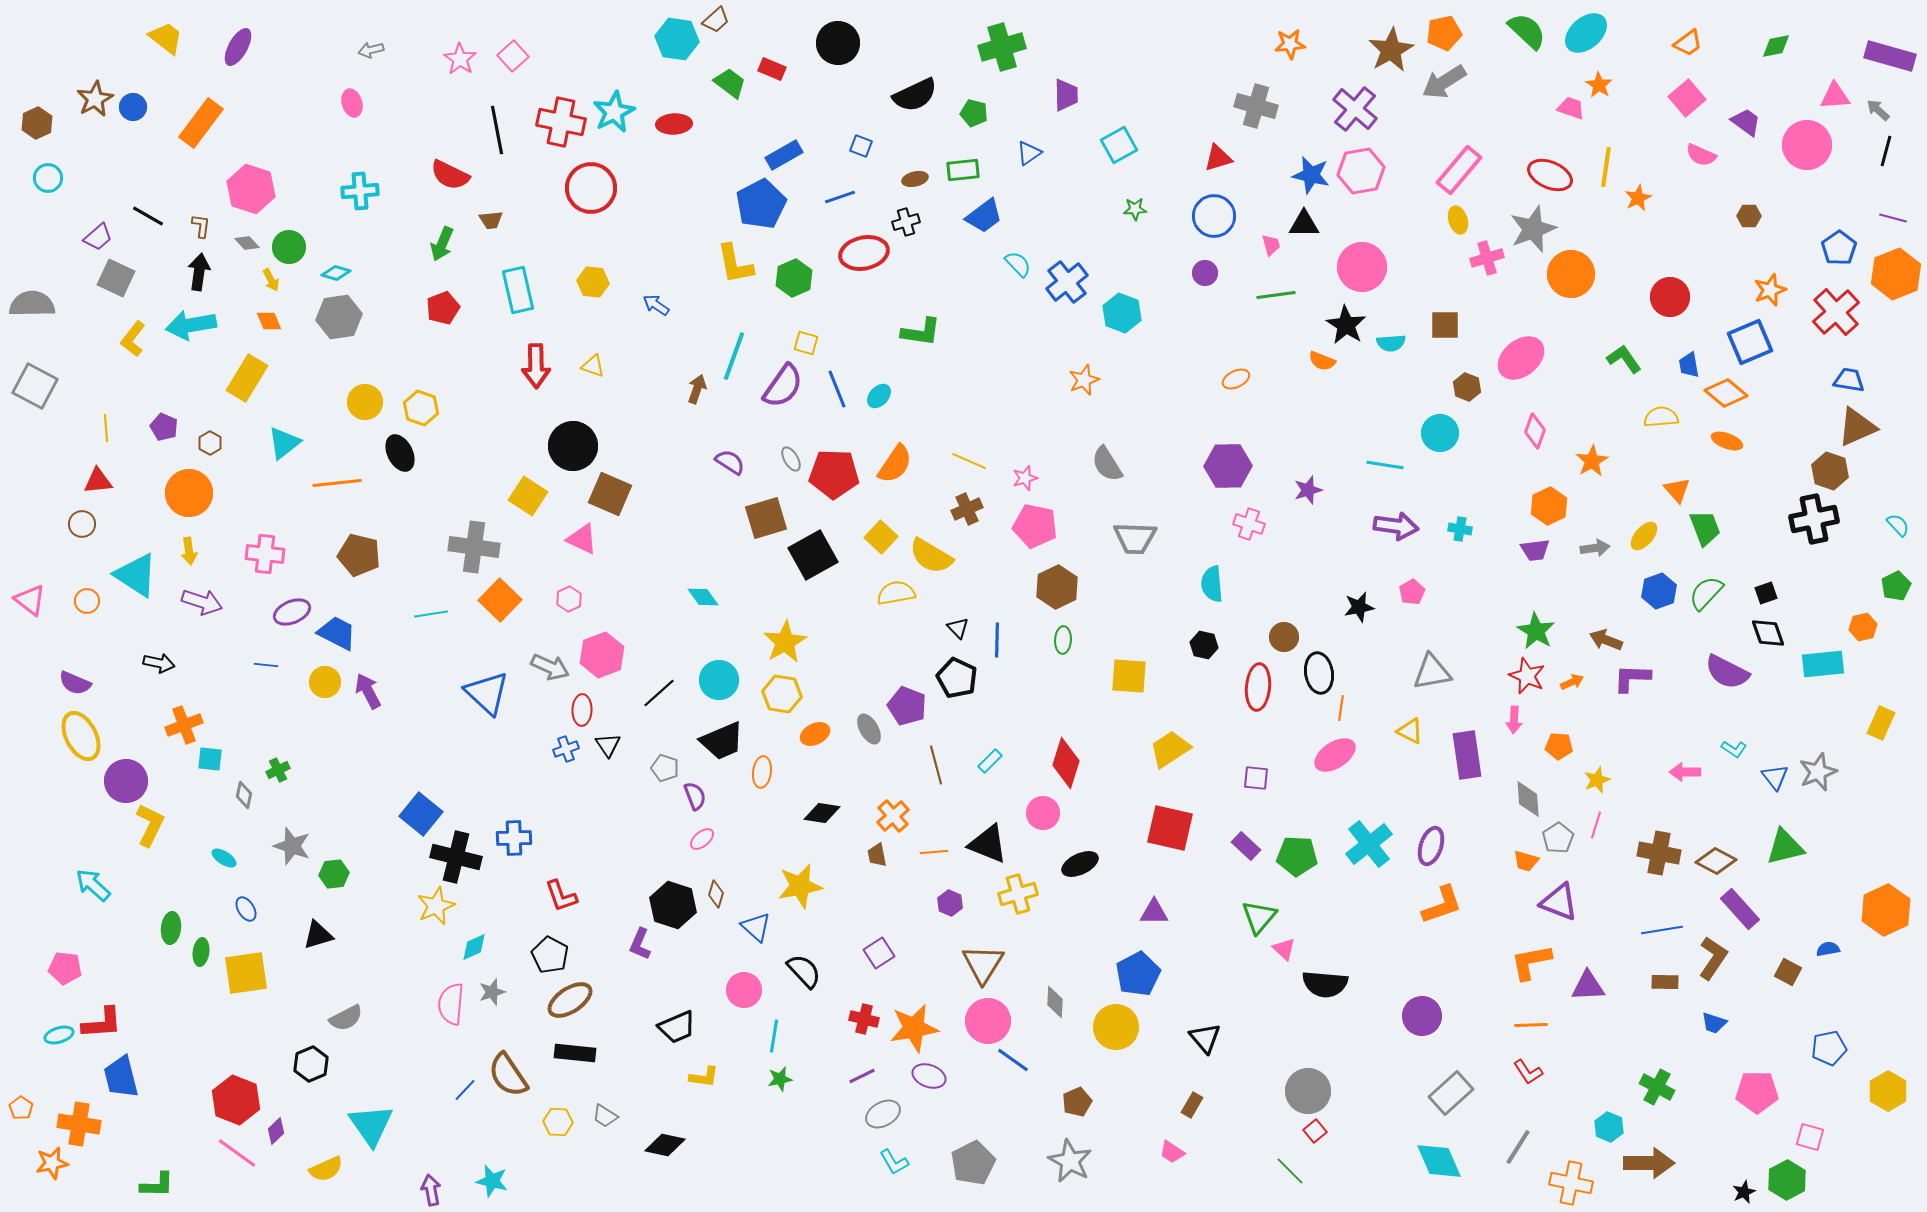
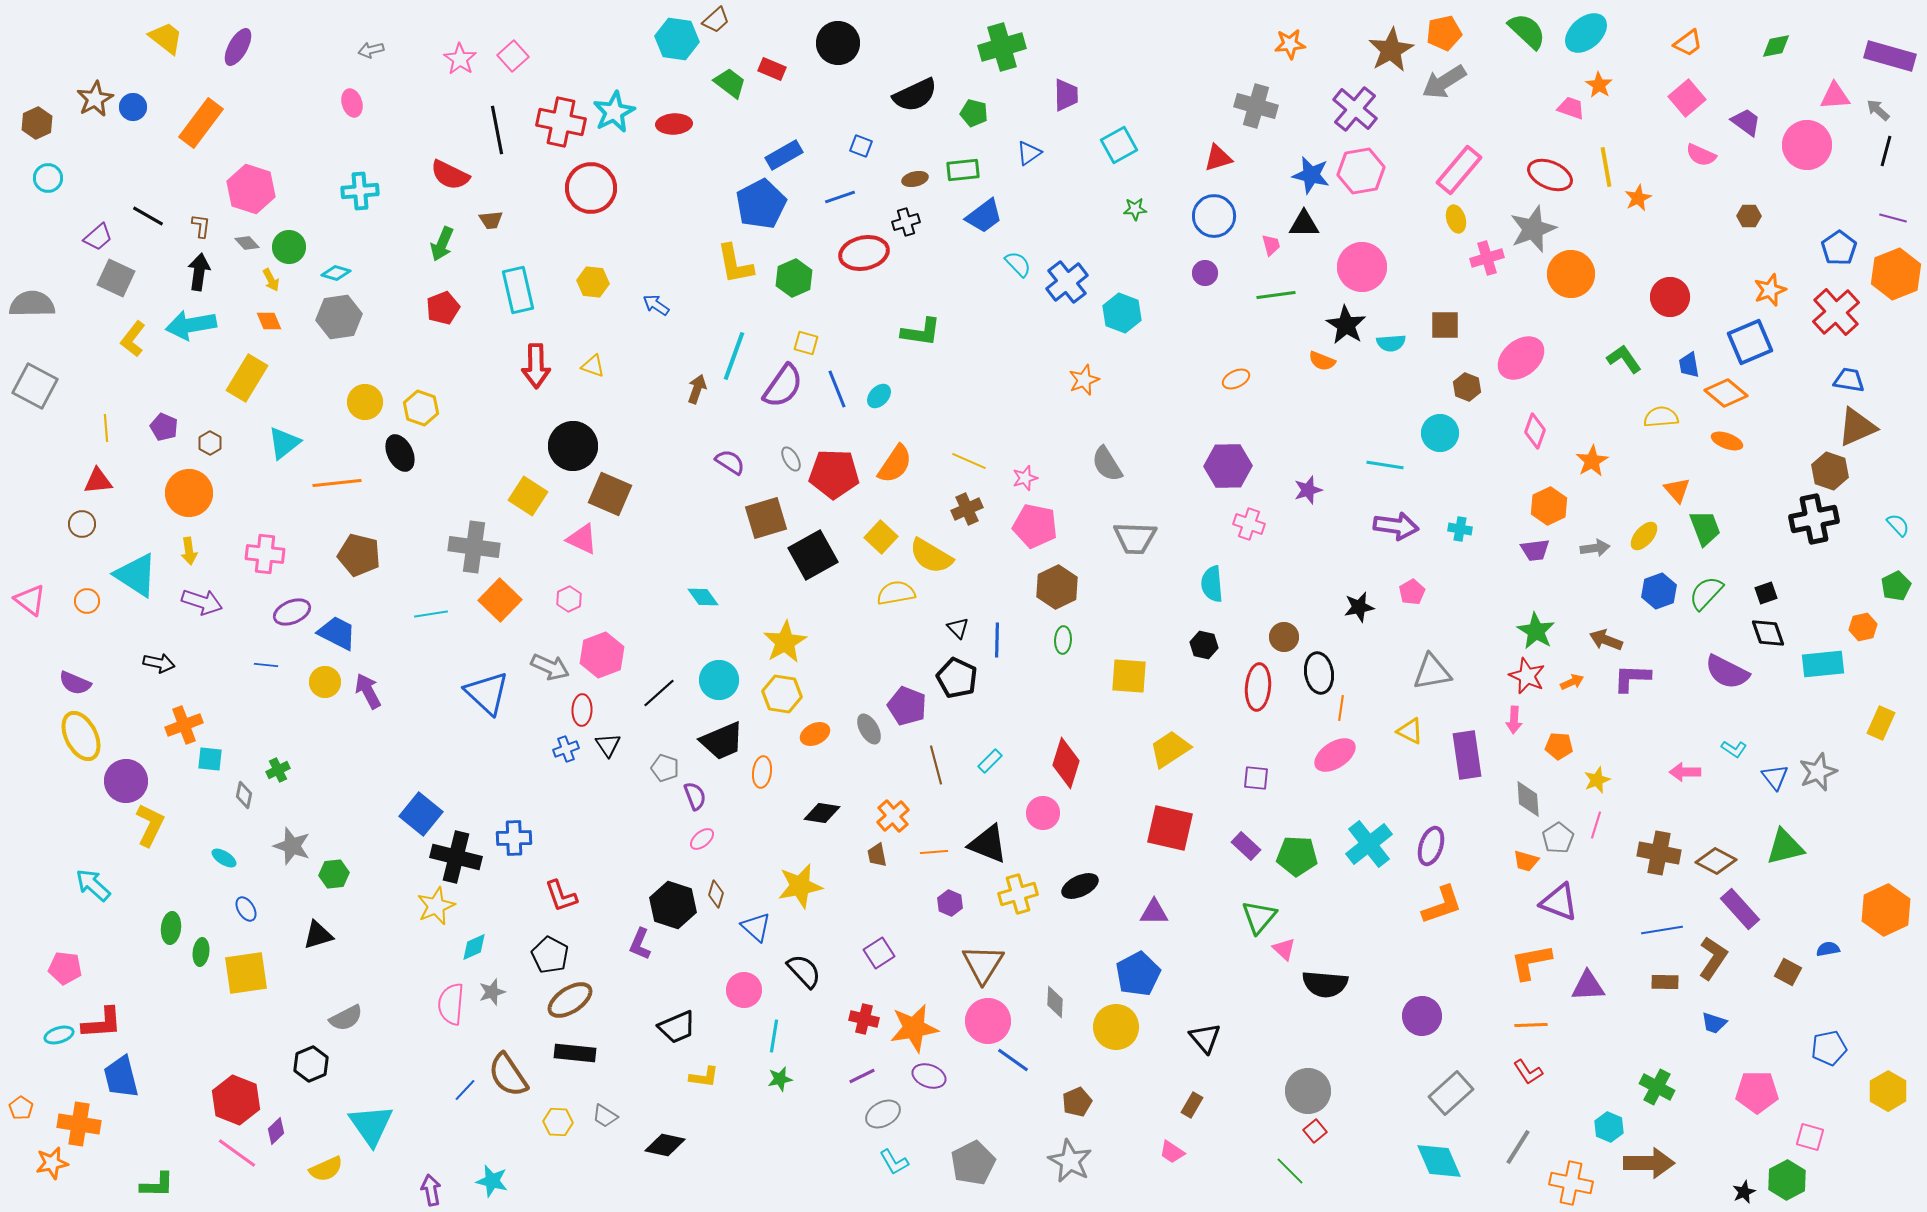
yellow line at (1606, 167): rotated 18 degrees counterclockwise
yellow ellipse at (1458, 220): moved 2 px left, 1 px up
black ellipse at (1080, 864): moved 22 px down
